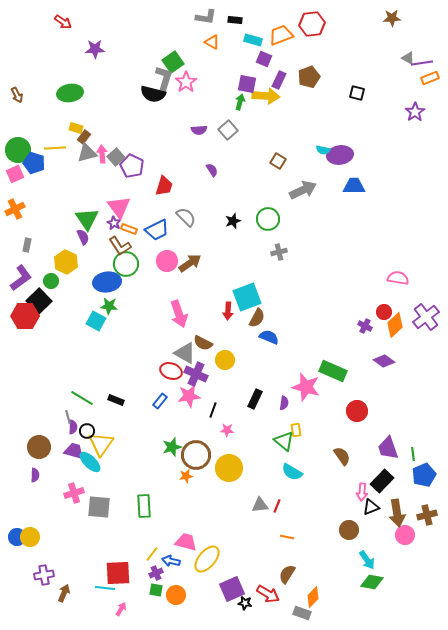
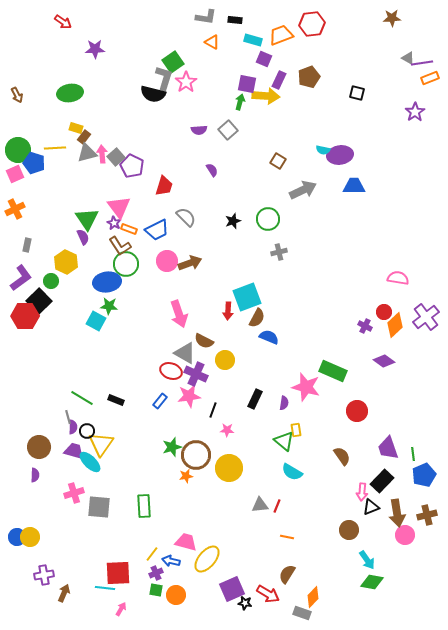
brown arrow at (190, 263): rotated 15 degrees clockwise
brown semicircle at (203, 343): moved 1 px right, 2 px up
